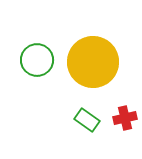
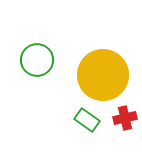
yellow circle: moved 10 px right, 13 px down
